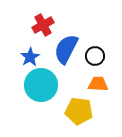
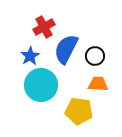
red cross: moved 1 px right, 2 px down
blue star: moved 1 px up
